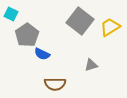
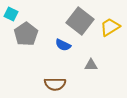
gray pentagon: moved 1 px left, 1 px up
blue semicircle: moved 21 px right, 9 px up
gray triangle: rotated 16 degrees clockwise
